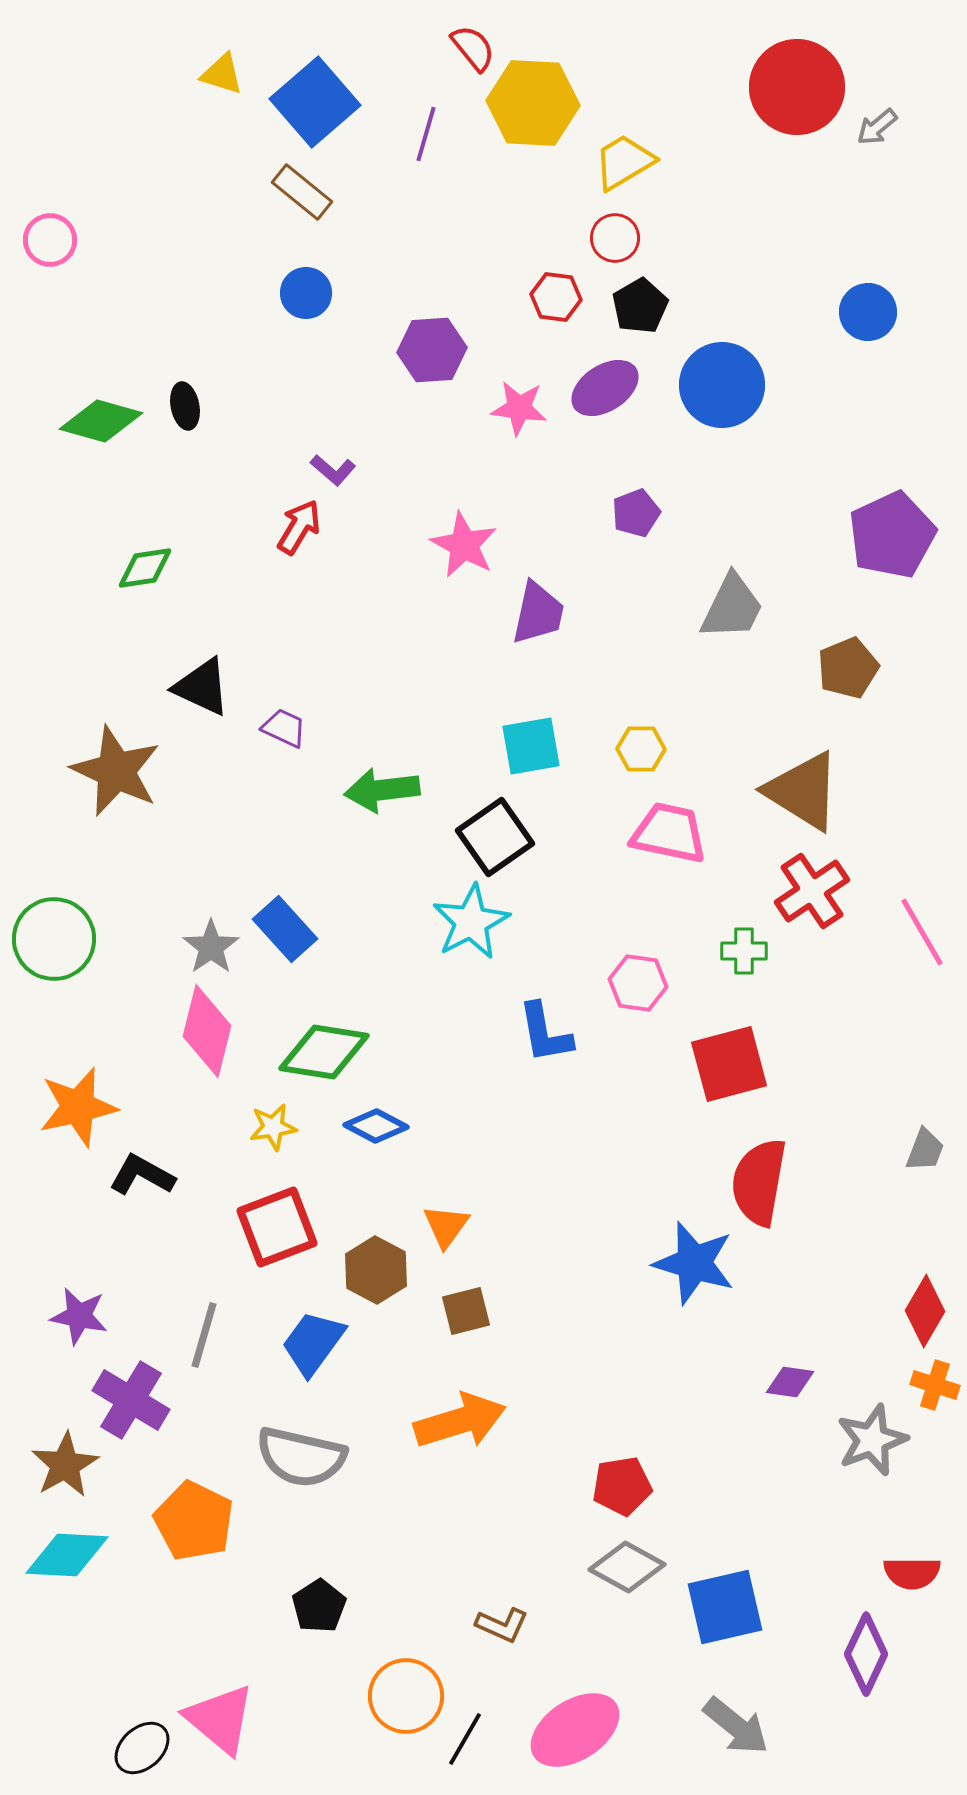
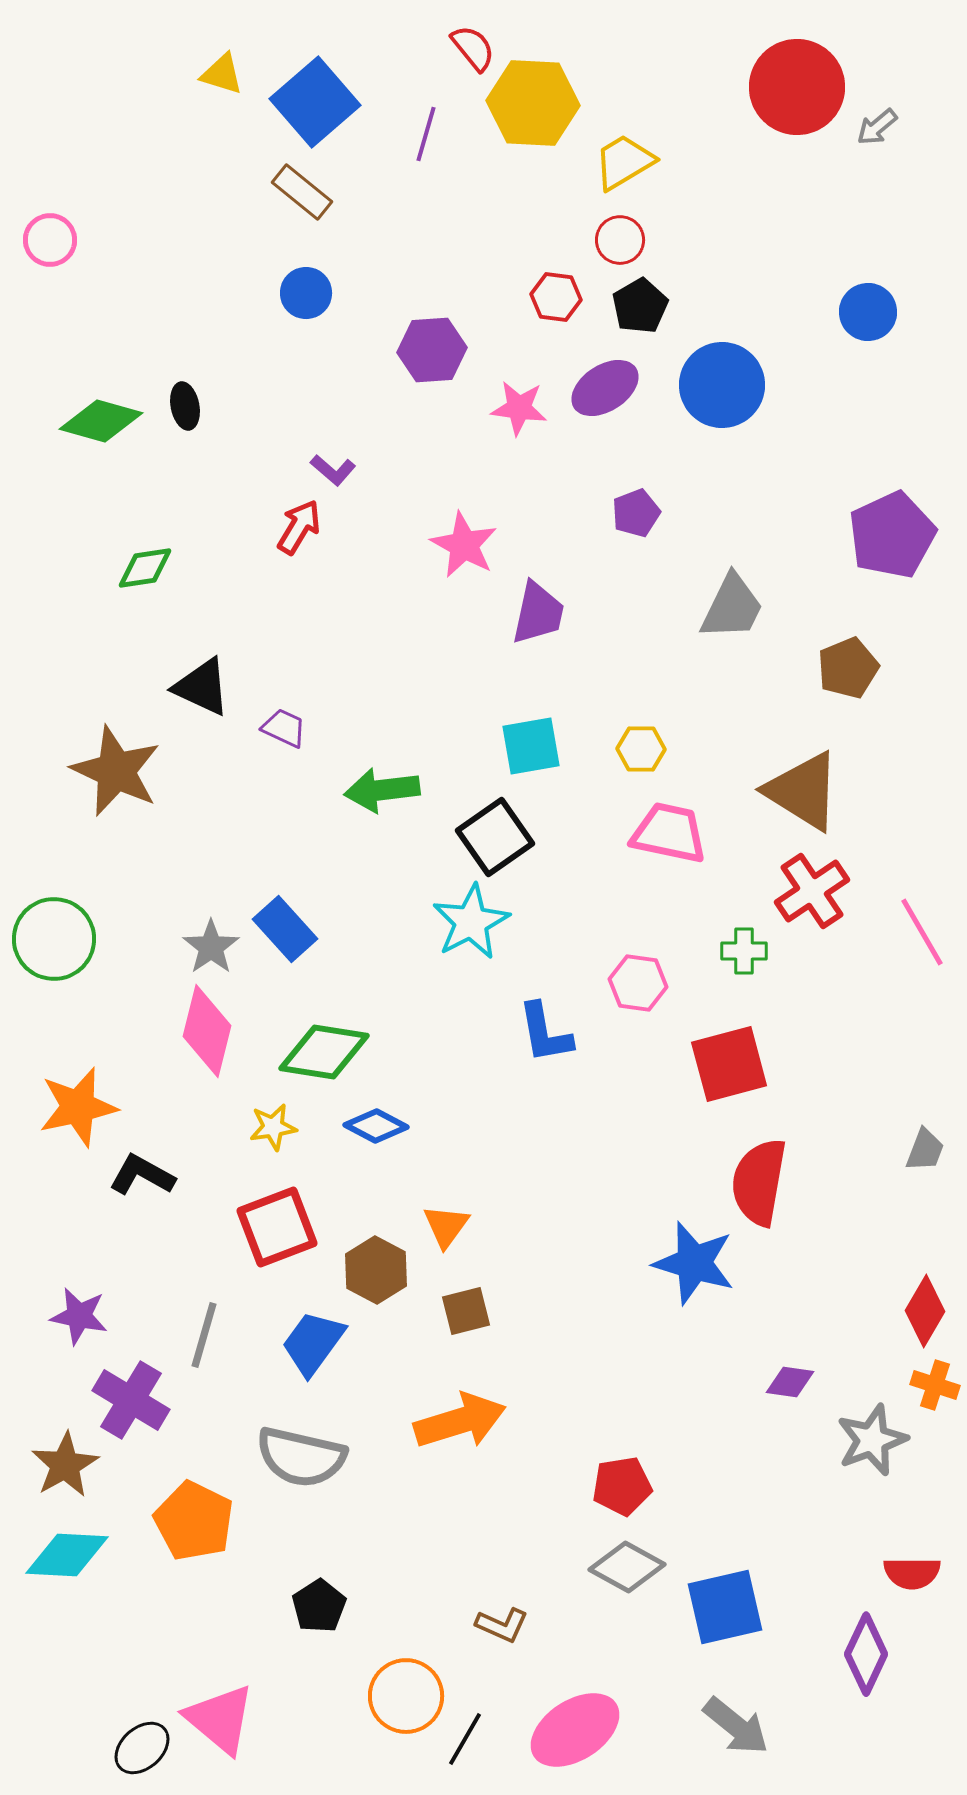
red circle at (615, 238): moved 5 px right, 2 px down
